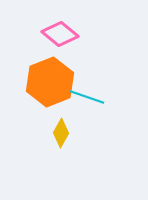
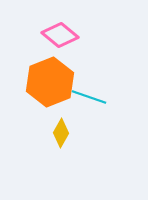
pink diamond: moved 1 px down
cyan line: moved 2 px right
